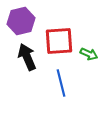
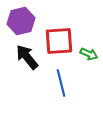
black arrow: rotated 16 degrees counterclockwise
